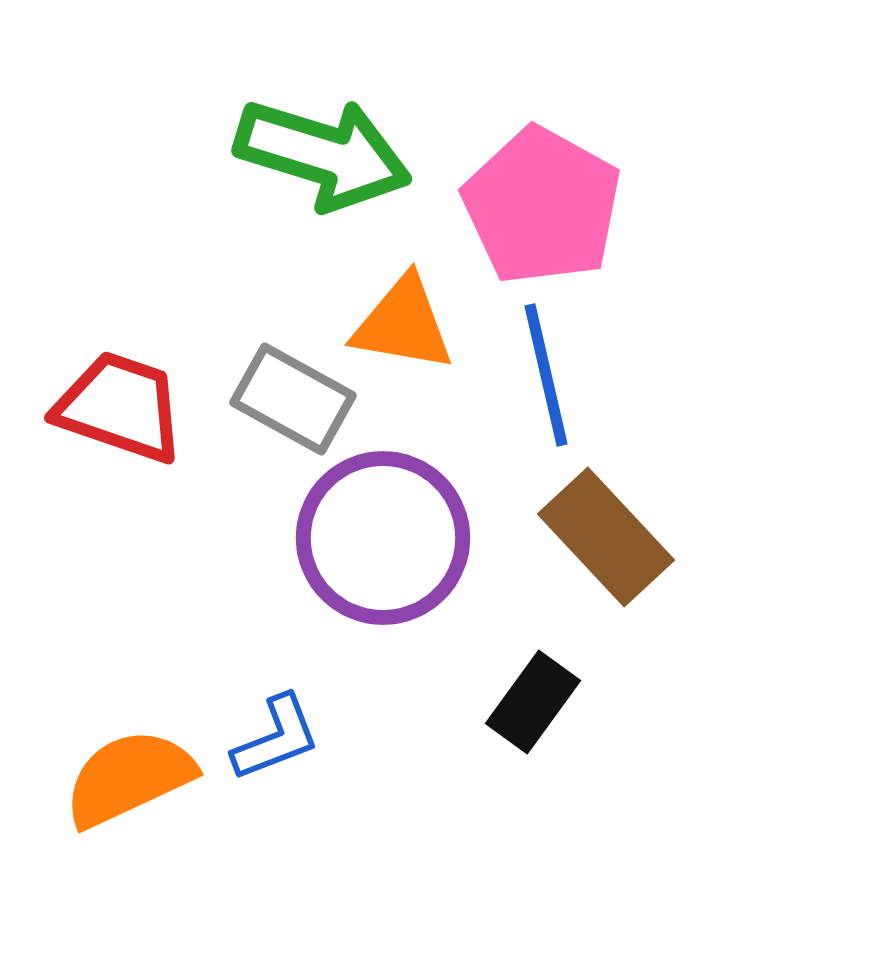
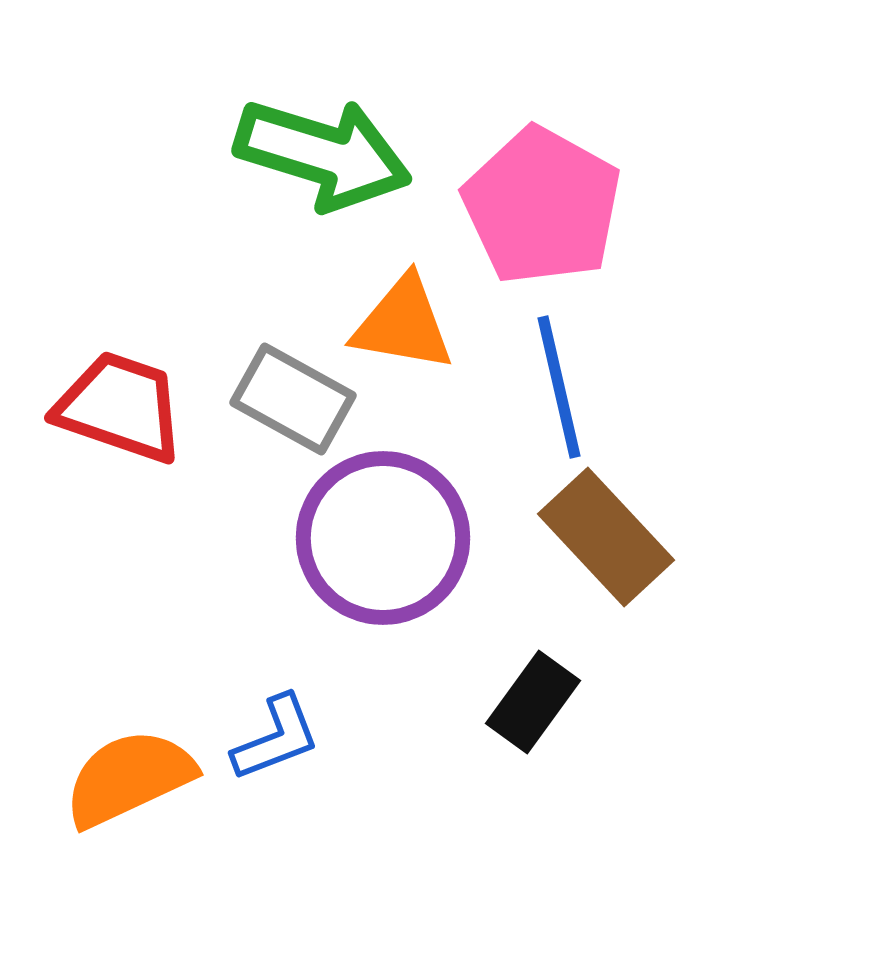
blue line: moved 13 px right, 12 px down
